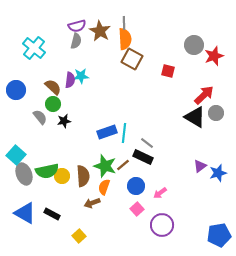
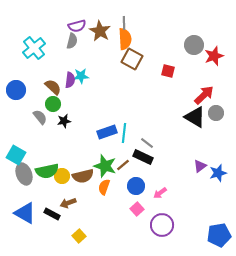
gray semicircle at (76, 41): moved 4 px left
cyan cross at (34, 48): rotated 10 degrees clockwise
cyan square at (16, 155): rotated 12 degrees counterclockwise
brown semicircle at (83, 176): rotated 80 degrees clockwise
brown arrow at (92, 203): moved 24 px left
